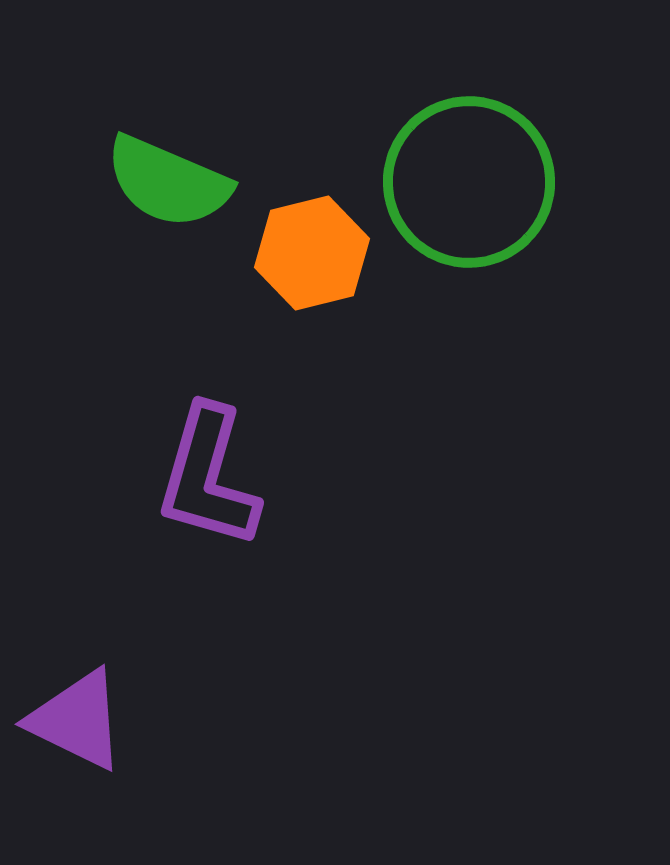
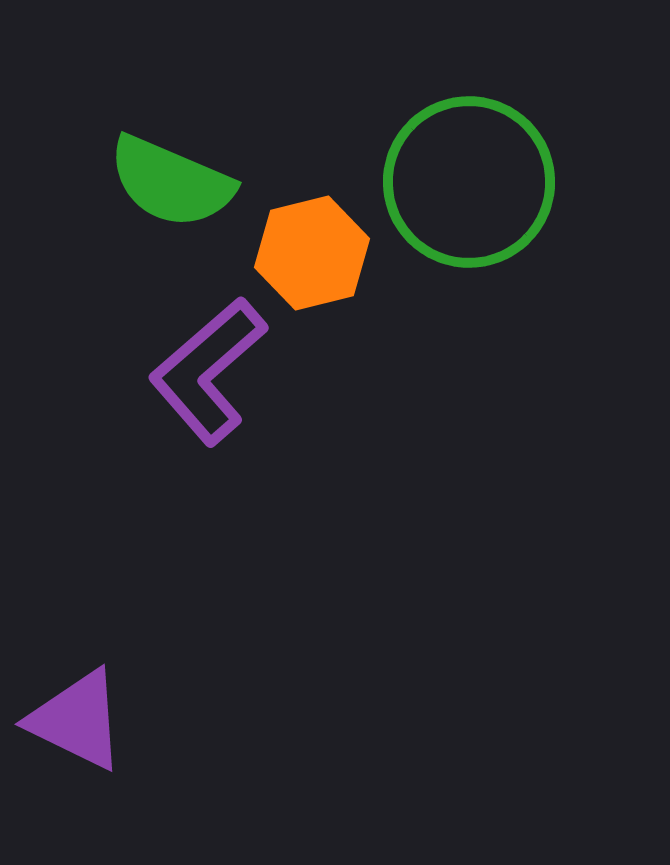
green semicircle: moved 3 px right
purple L-shape: moved 106 px up; rotated 33 degrees clockwise
